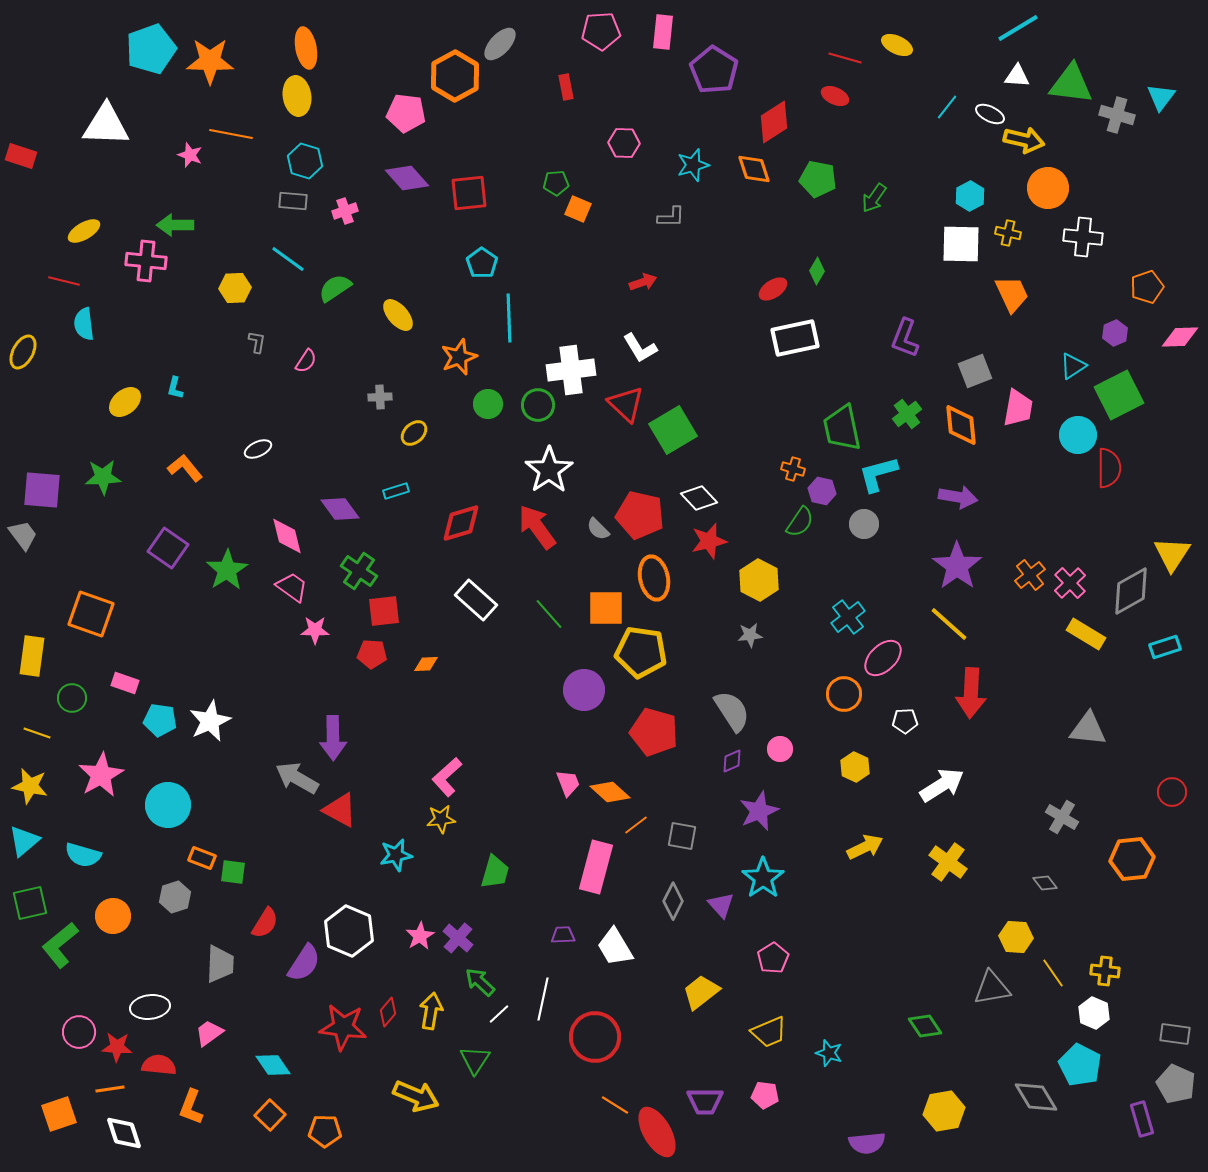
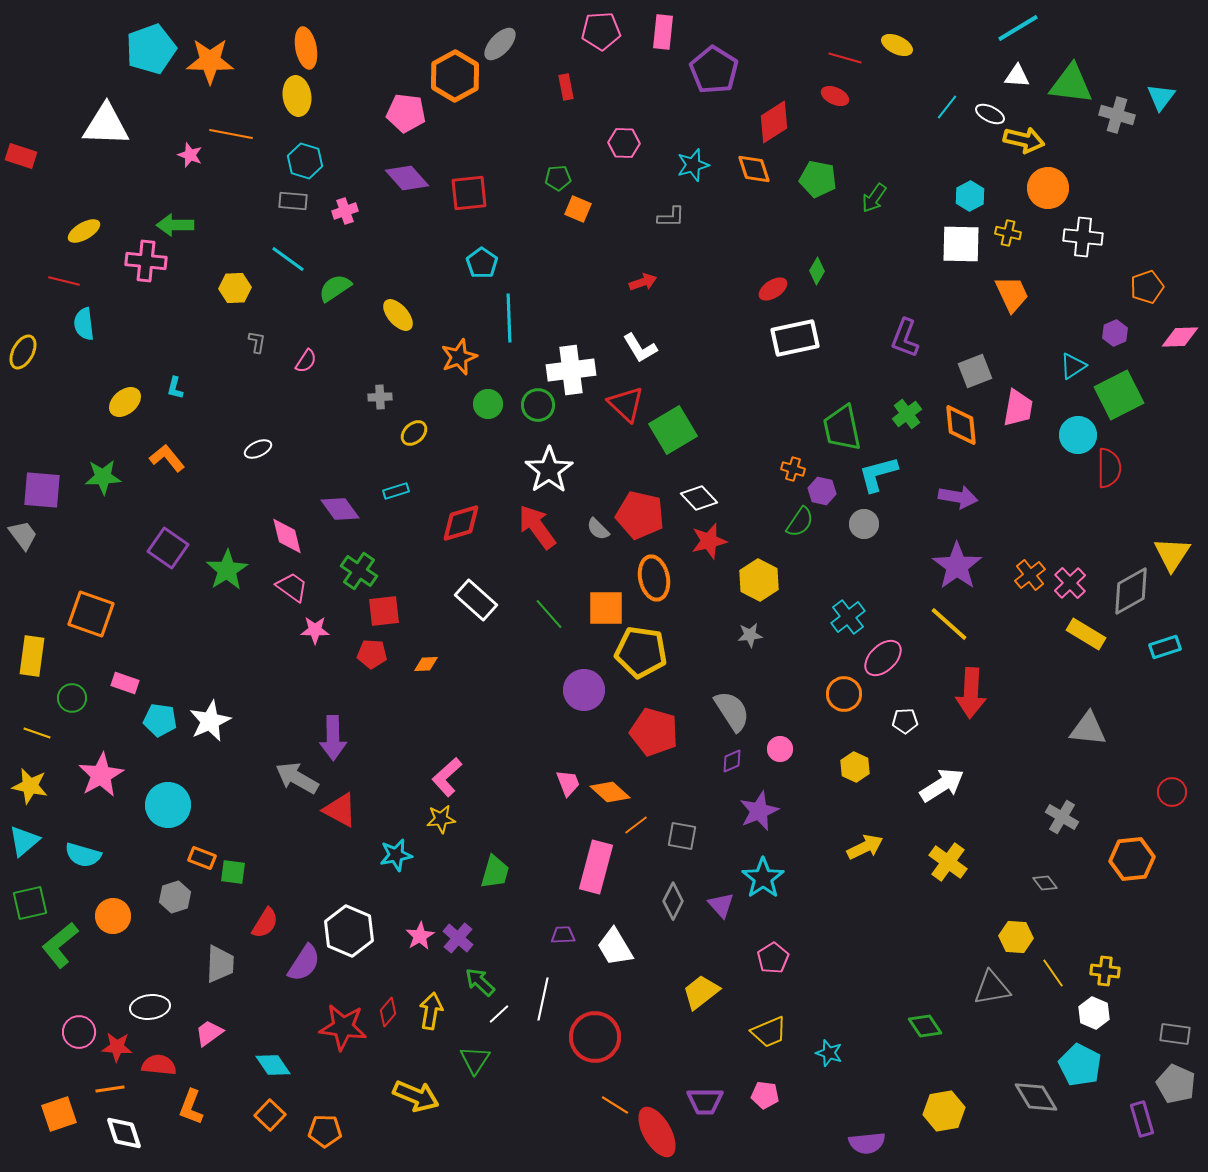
green pentagon at (556, 183): moved 2 px right, 5 px up
orange L-shape at (185, 468): moved 18 px left, 10 px up
